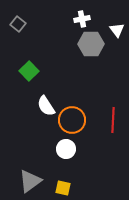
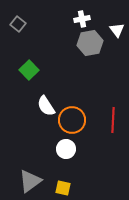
gray hexagon: moved 1 px left, 1 px up; rotated 10 degrees counterclockwise
green square: moved 1 px up
